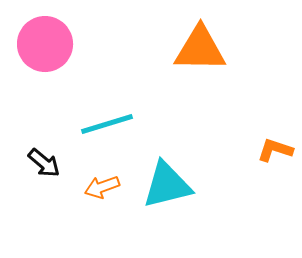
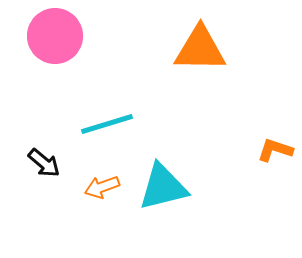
pink circle: moved 10 px right, 8 px up
cyan triangle: moved 4 px left, 2 px down
